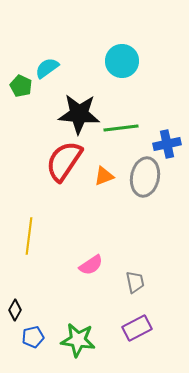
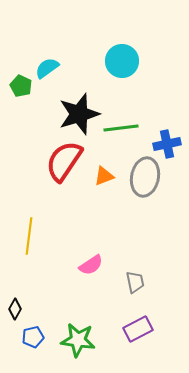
black star: rotated 21 degrees counterclockwise
black diamond: moved 1 px up
purple rectangle: moved 1 px right, 1 px down
